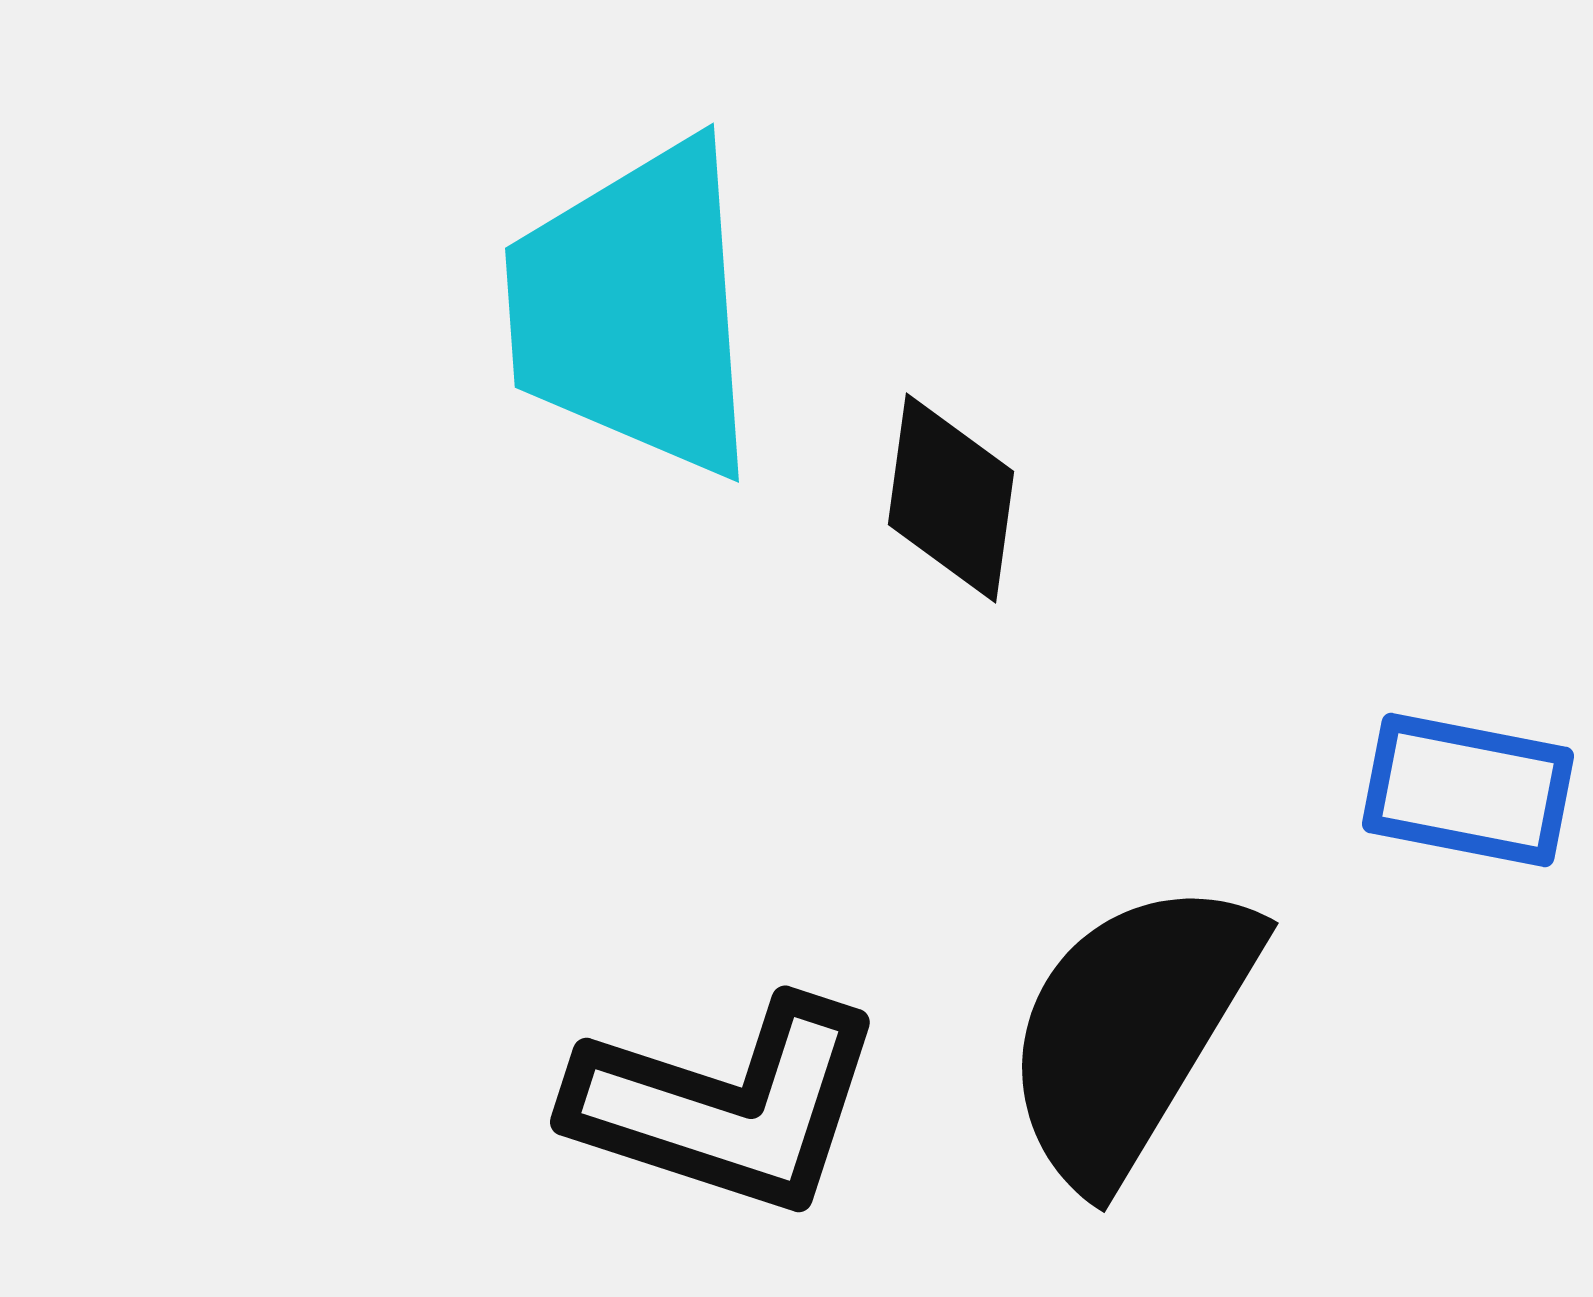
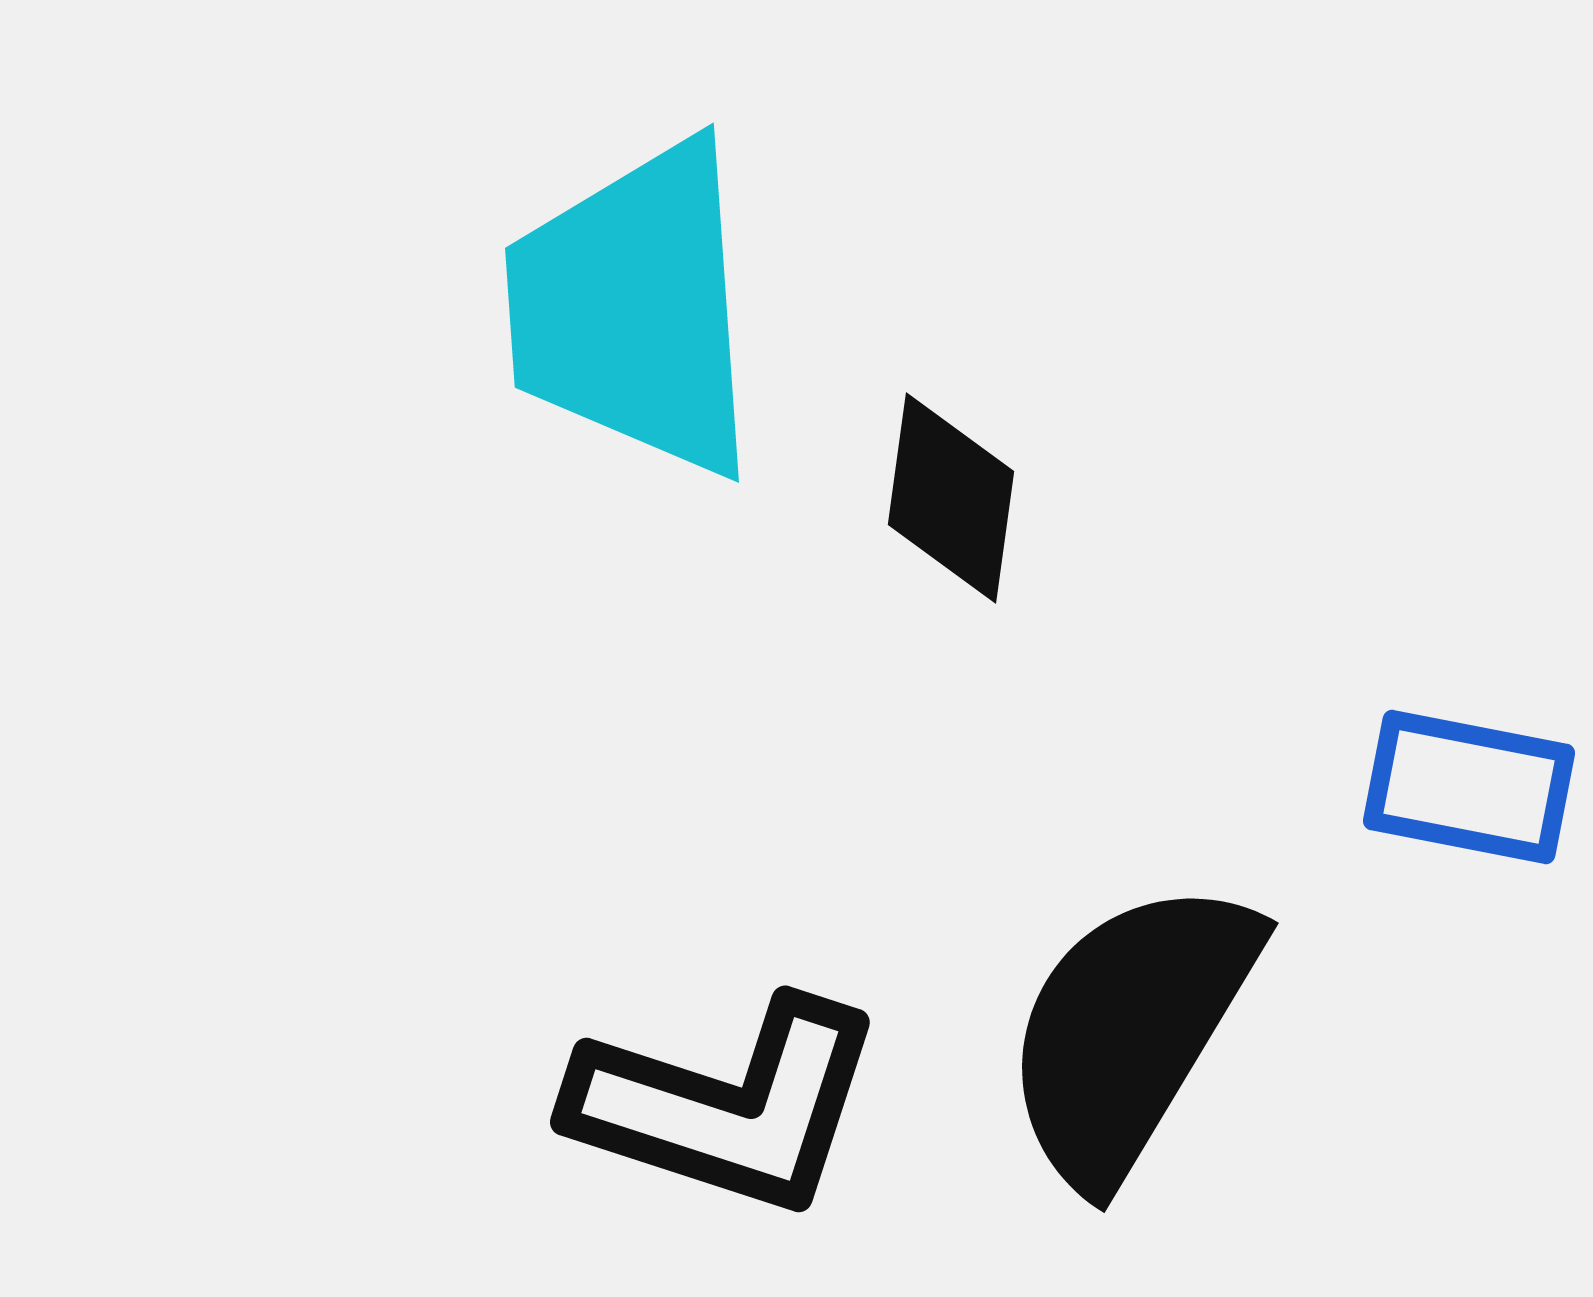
blue rectangle: moved 1 px right, 3 px up
